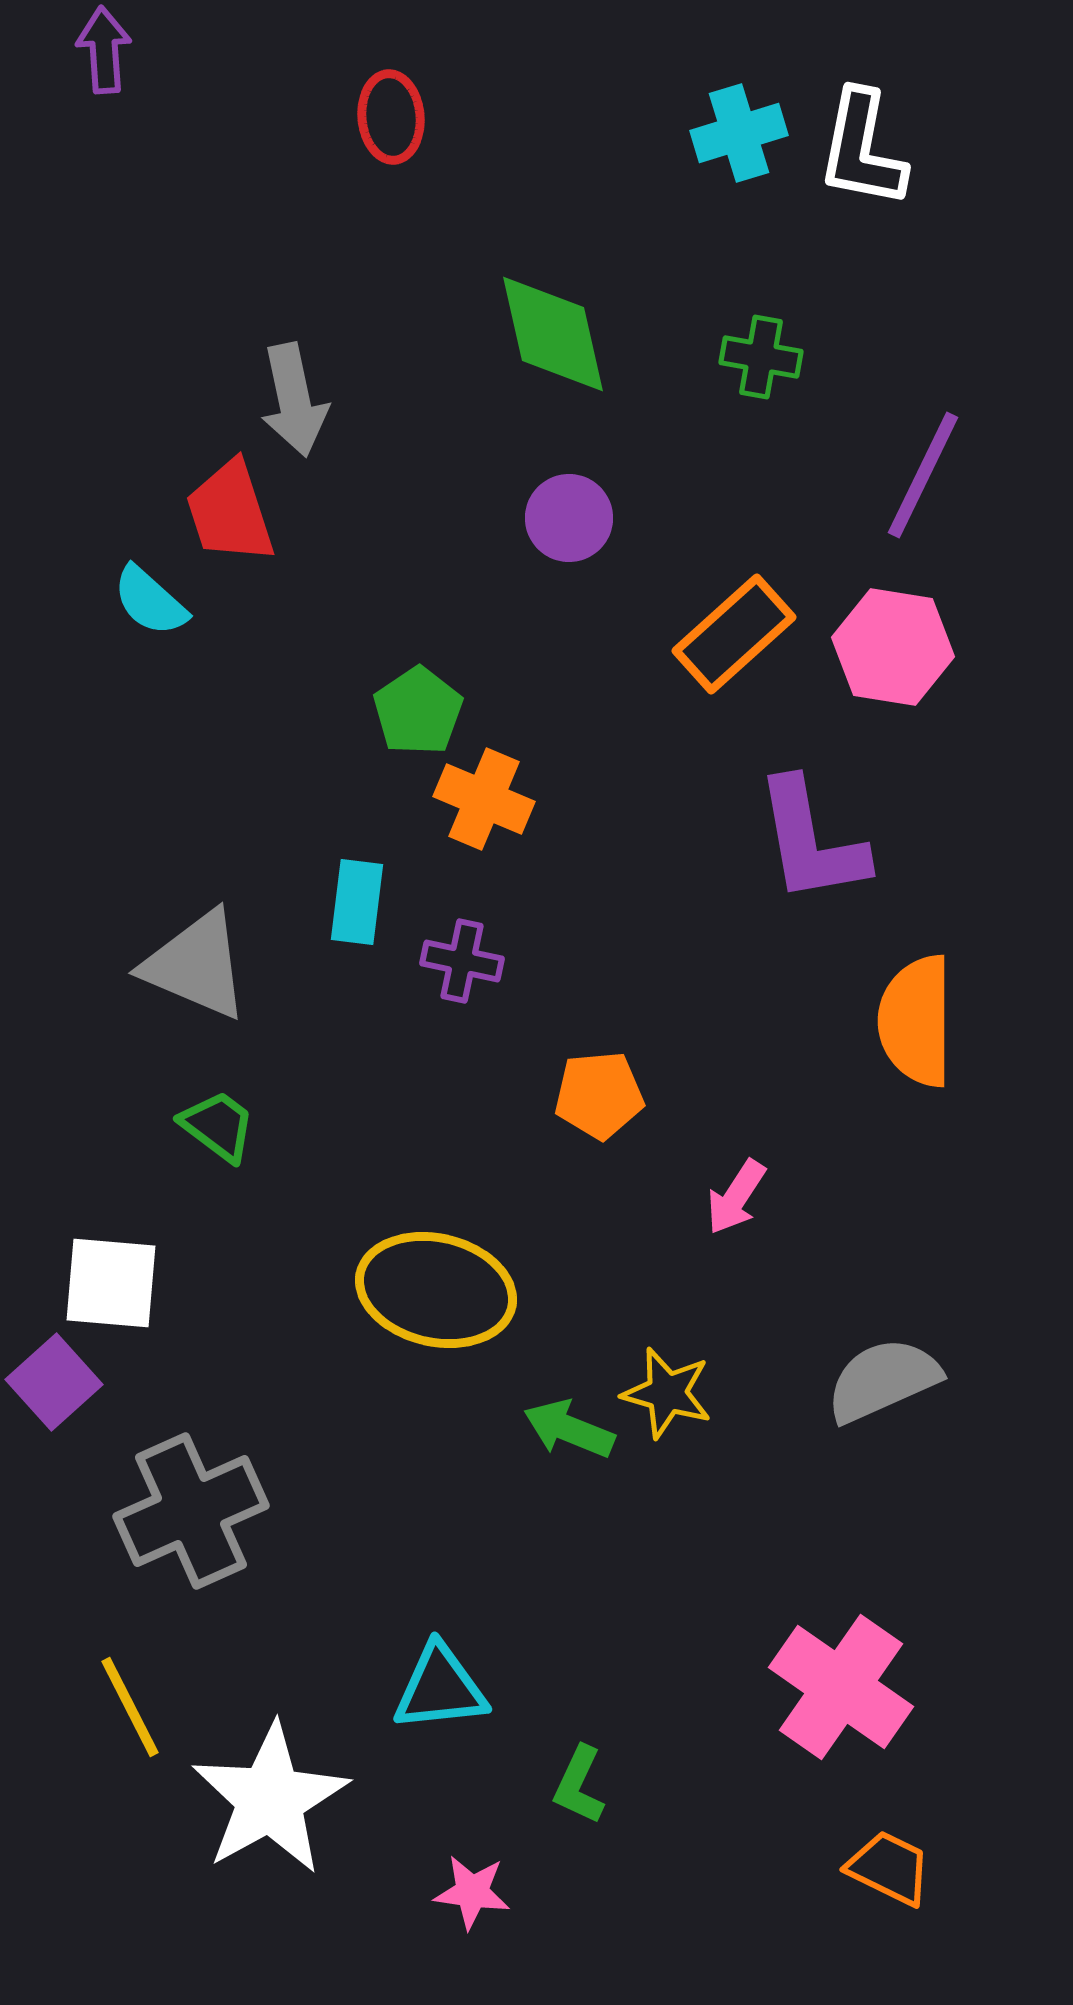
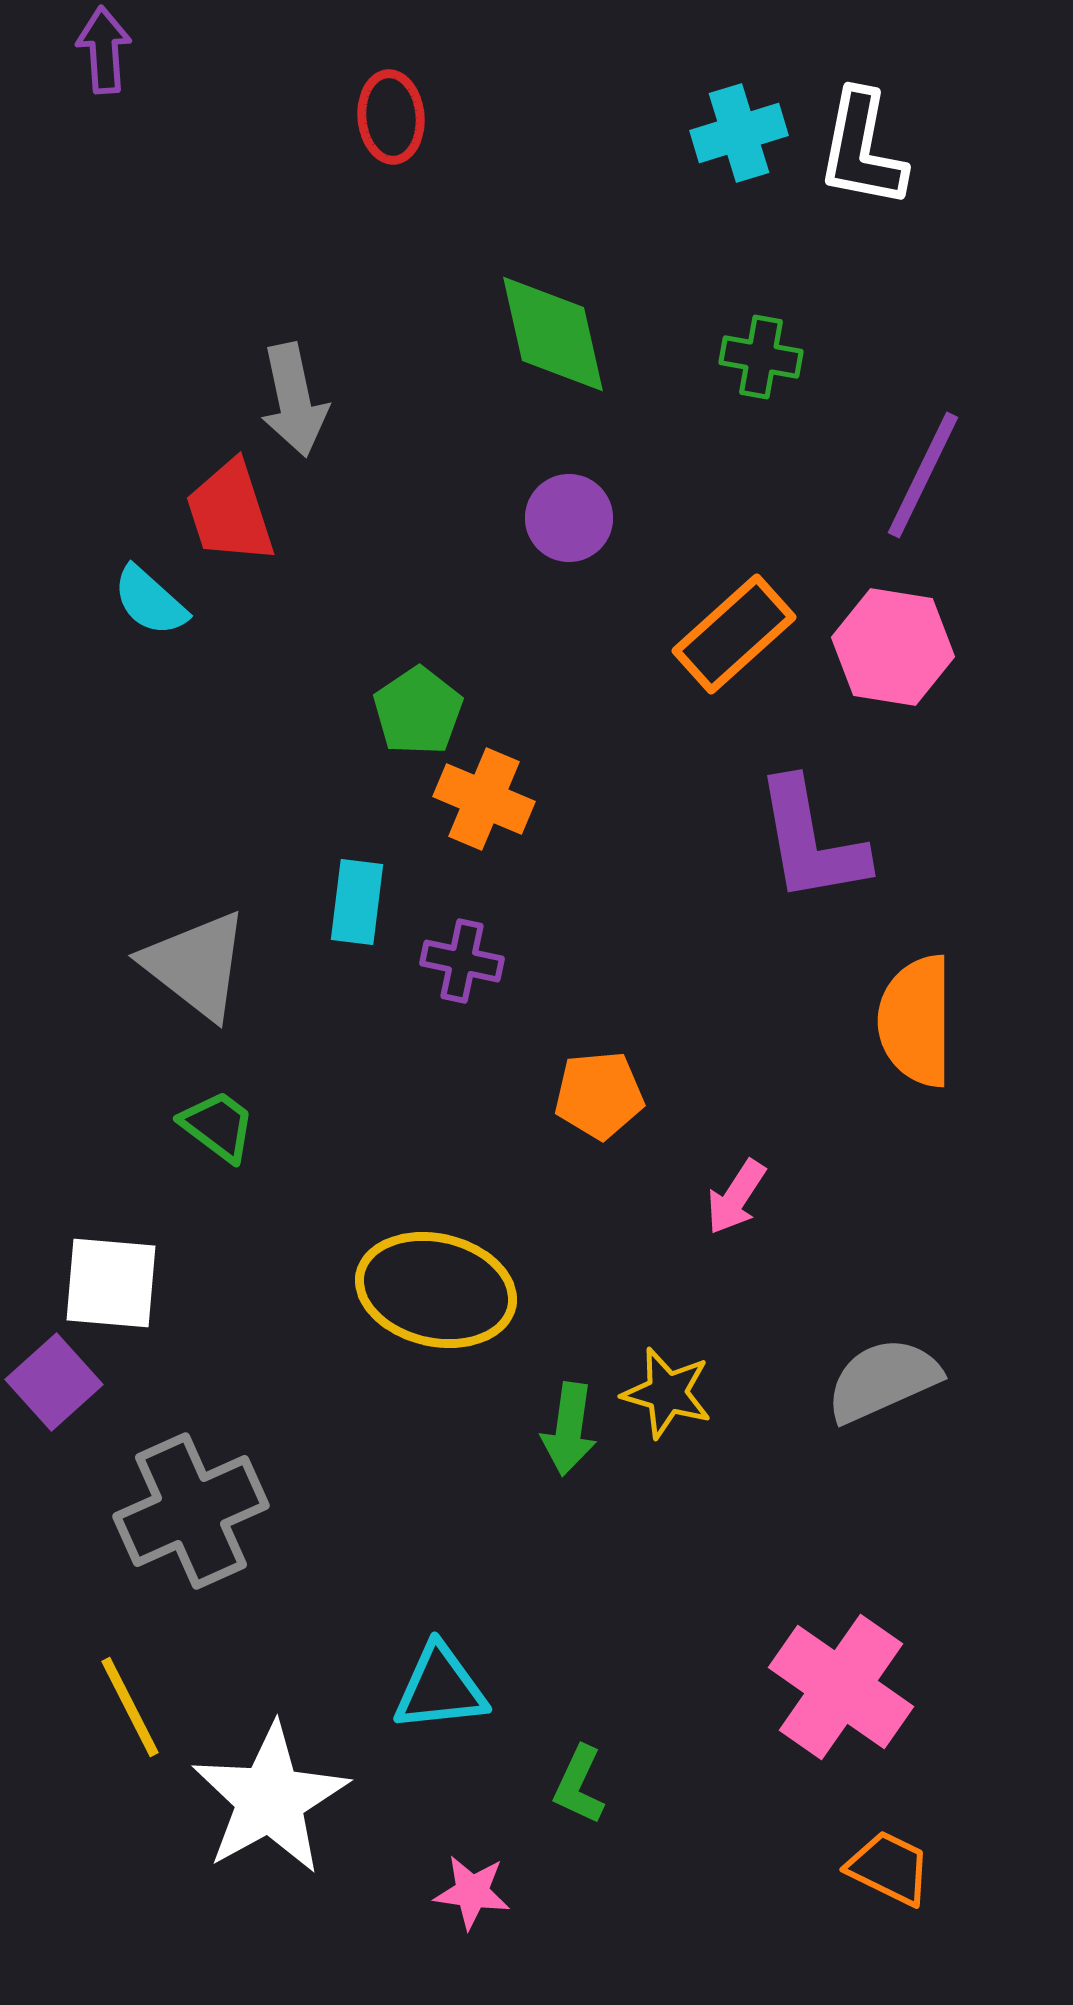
gray triangle: rotated 15 degrees clockwise
green arrow: rotated 104 degrees counterclockwise
